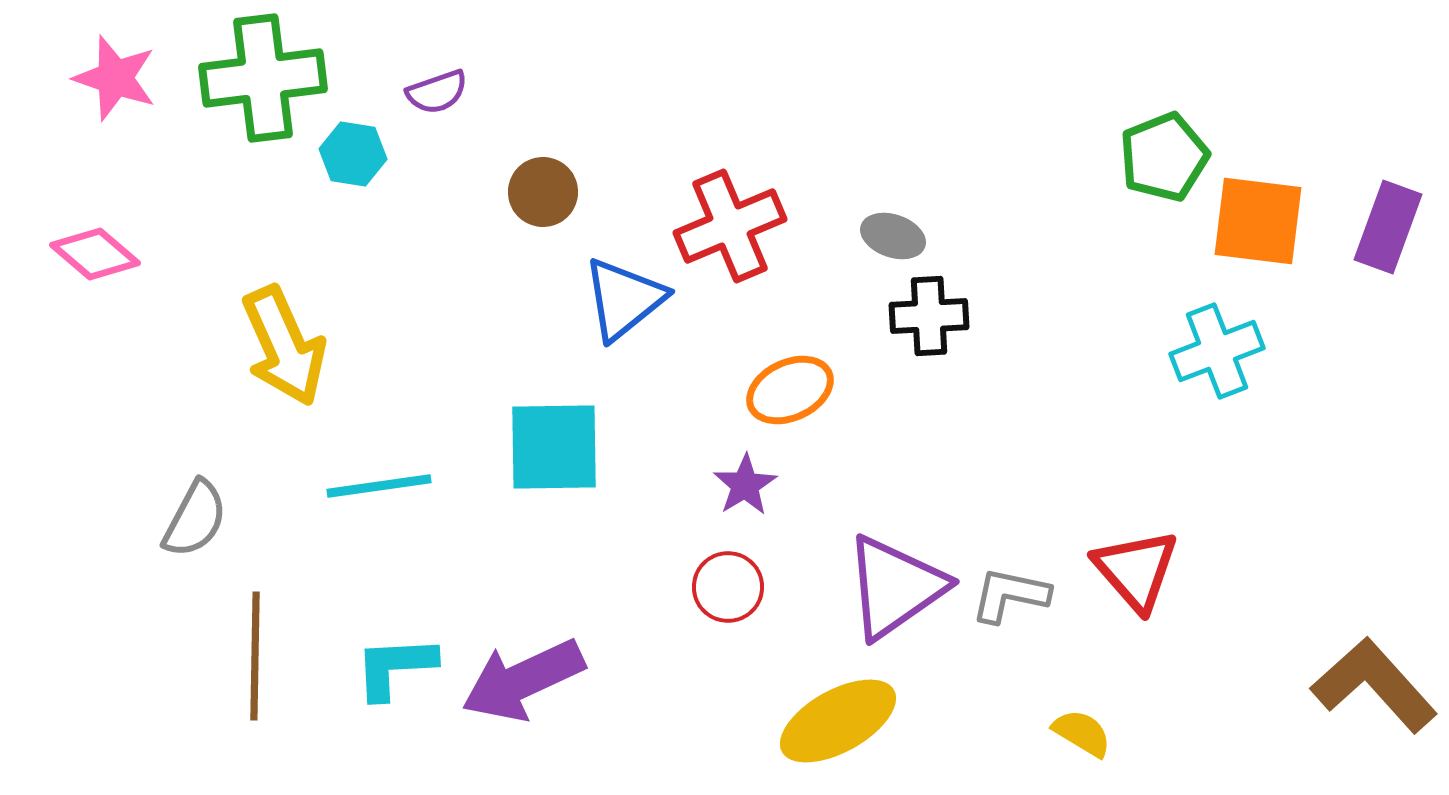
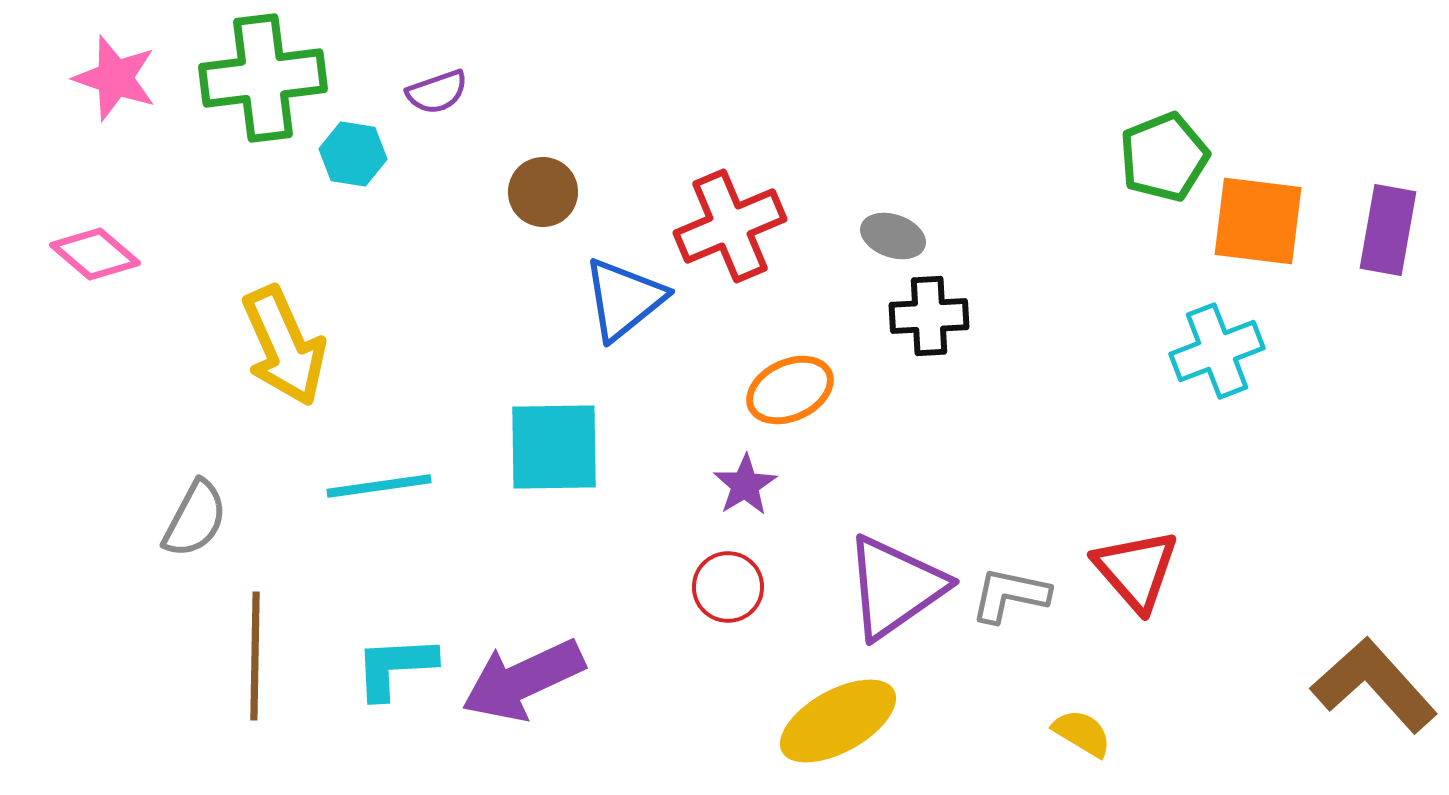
purple rectangle: moved 3 px down; rotated 10 degrees counterclockwise
